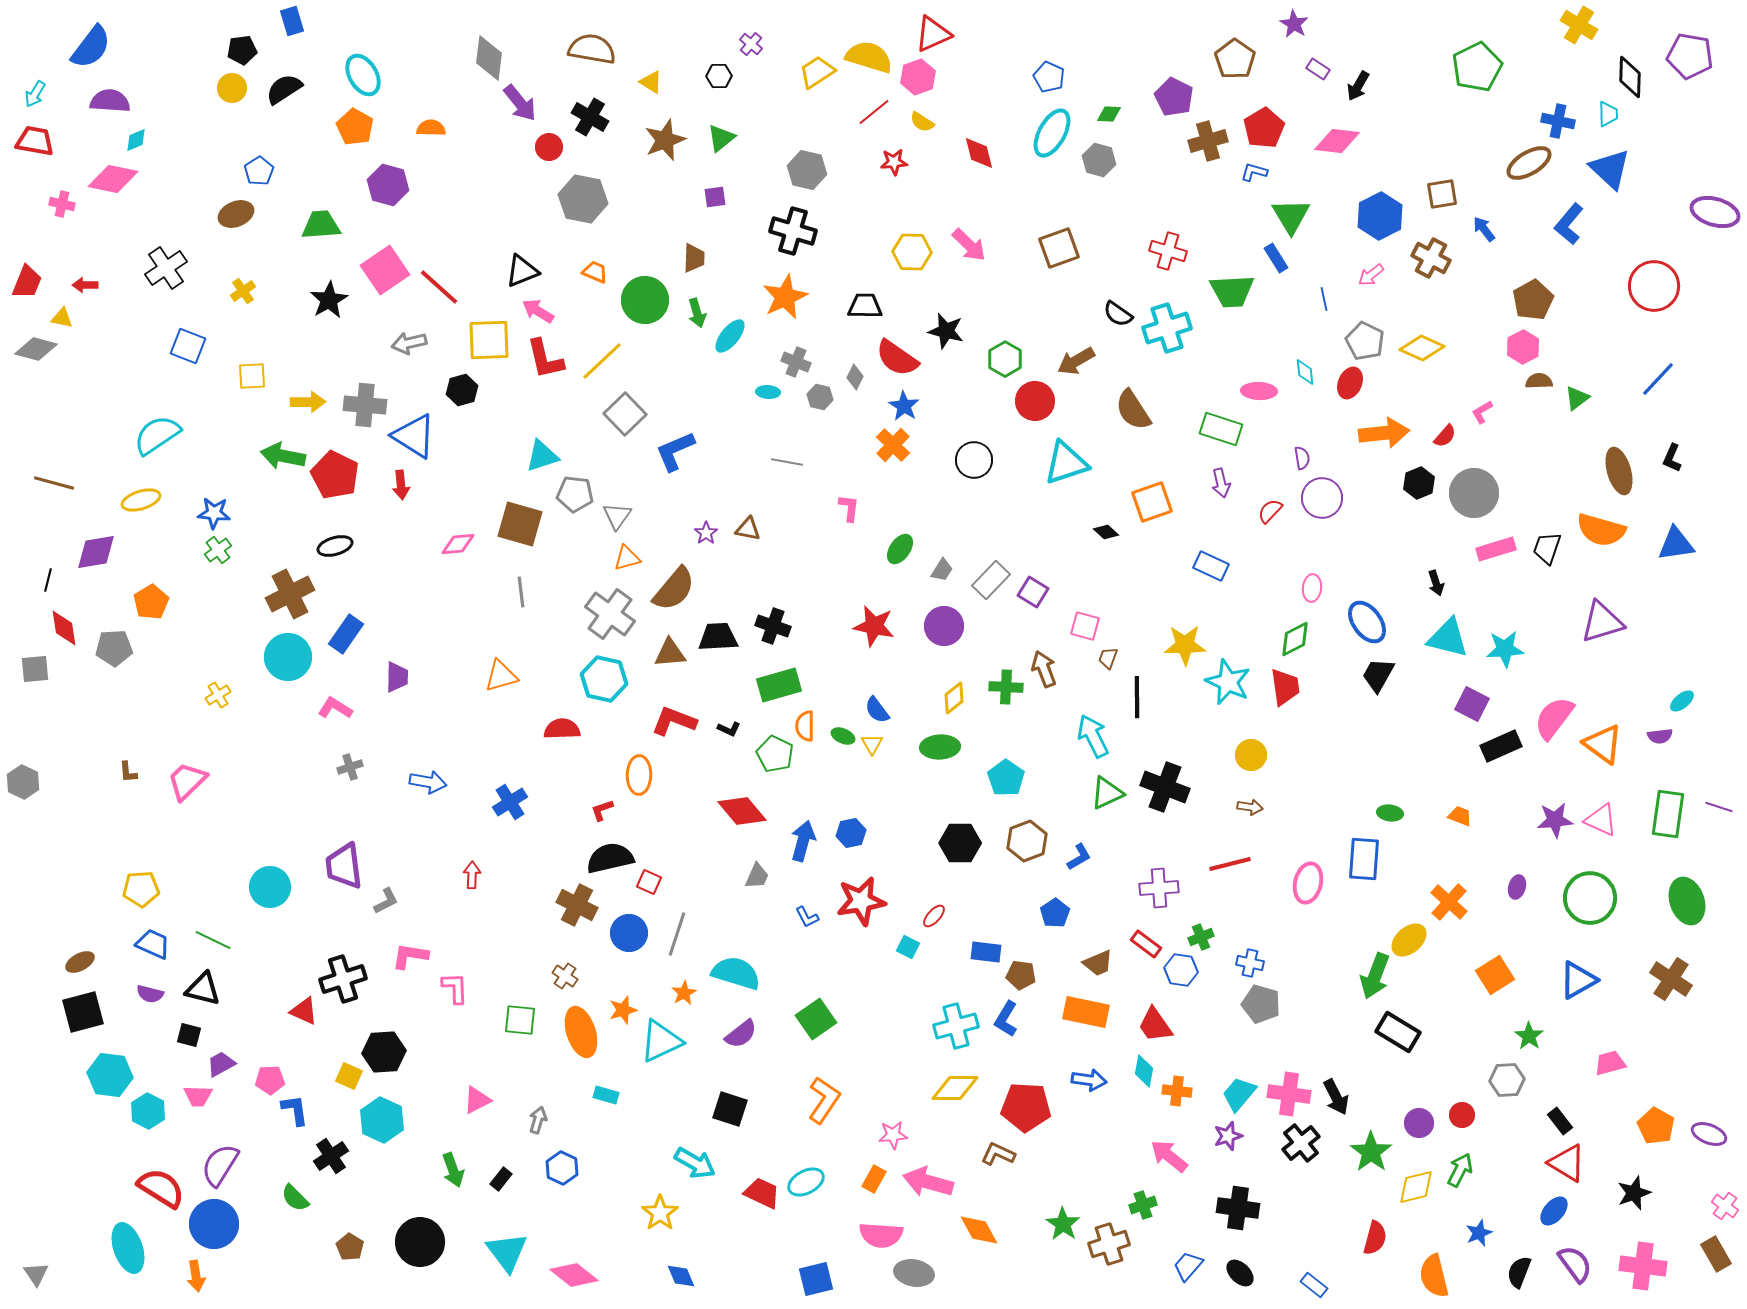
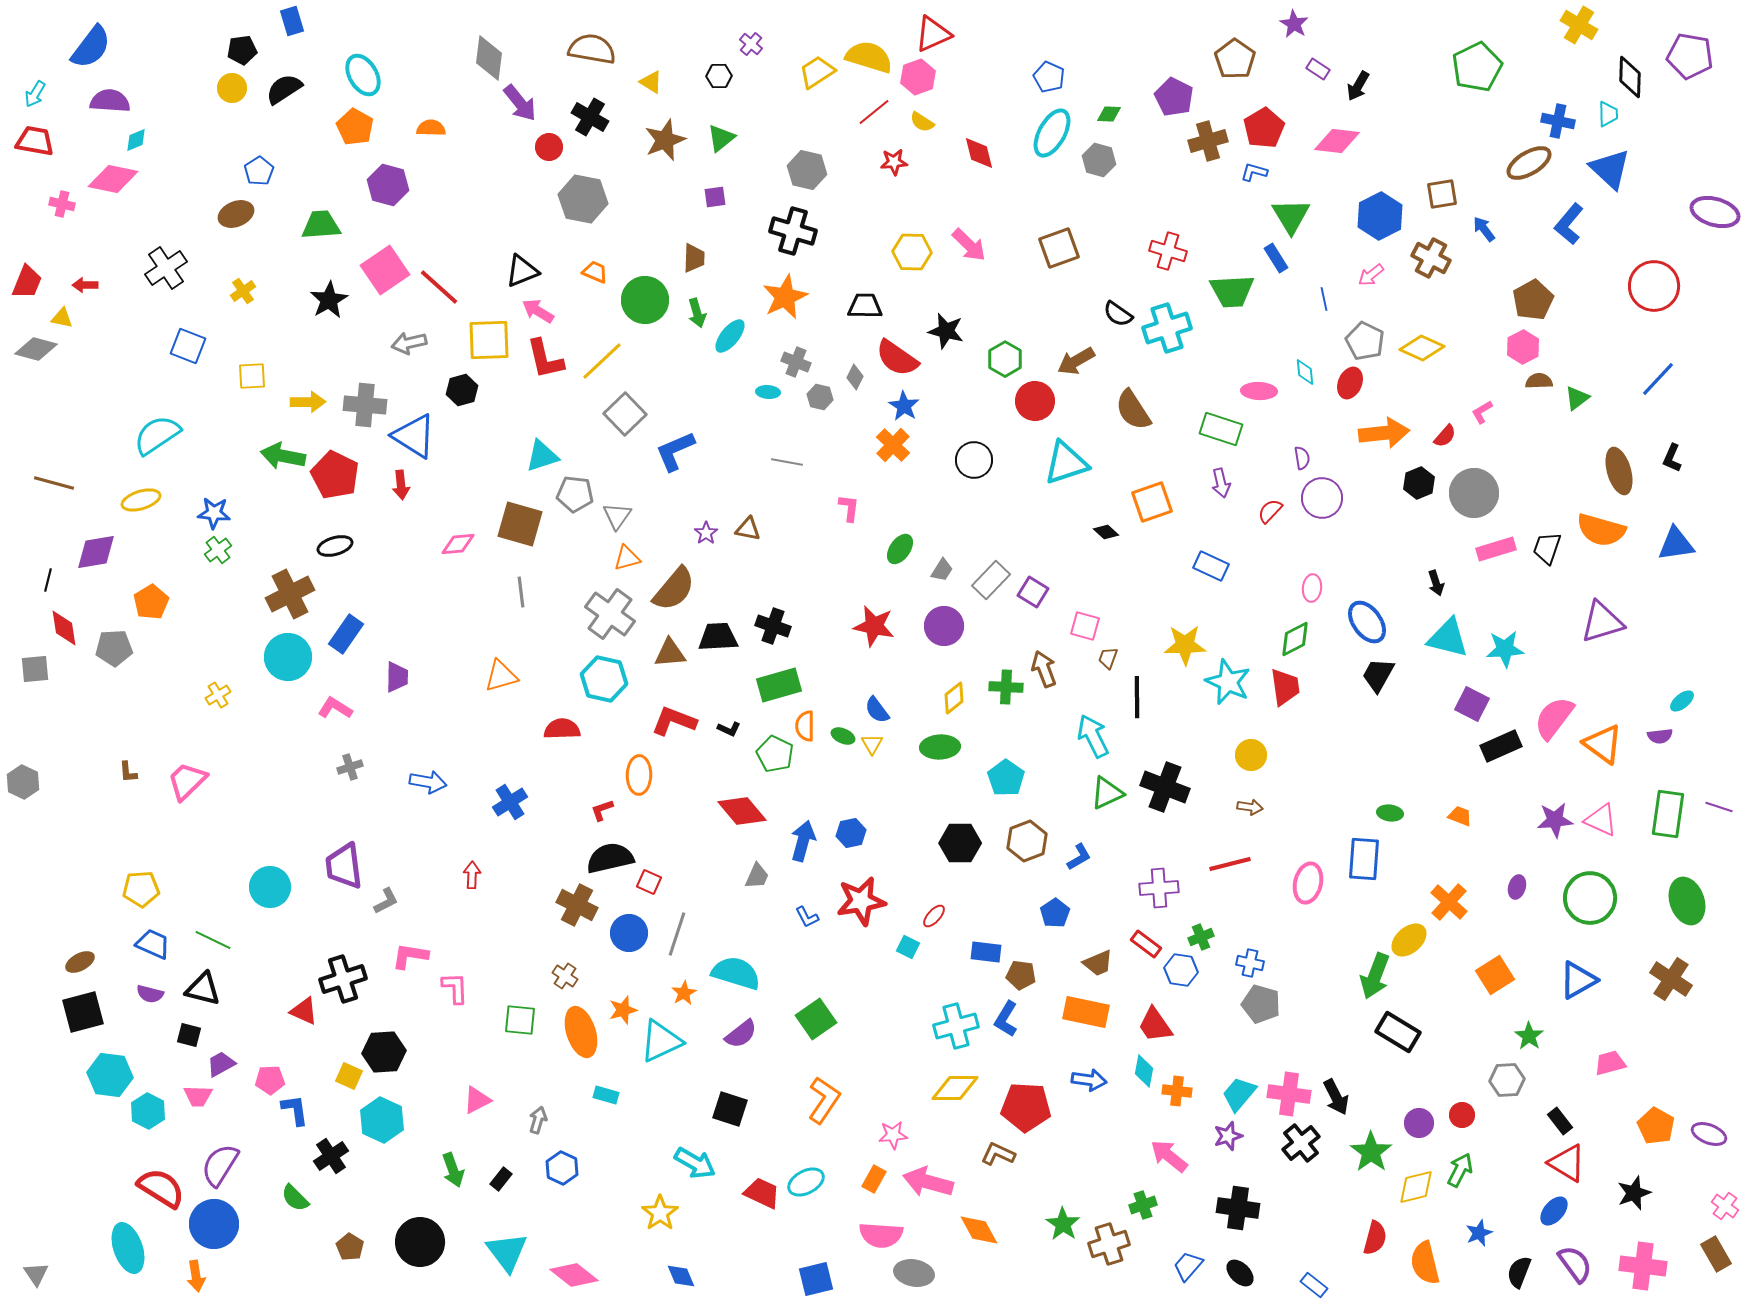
orange semicircle at (1434, 1276): moved 9 px left, 13 px up
